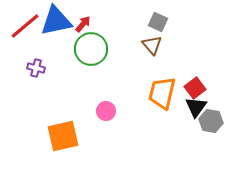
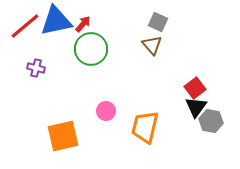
orange trapezoid: moved 17 px left, 34 px down
